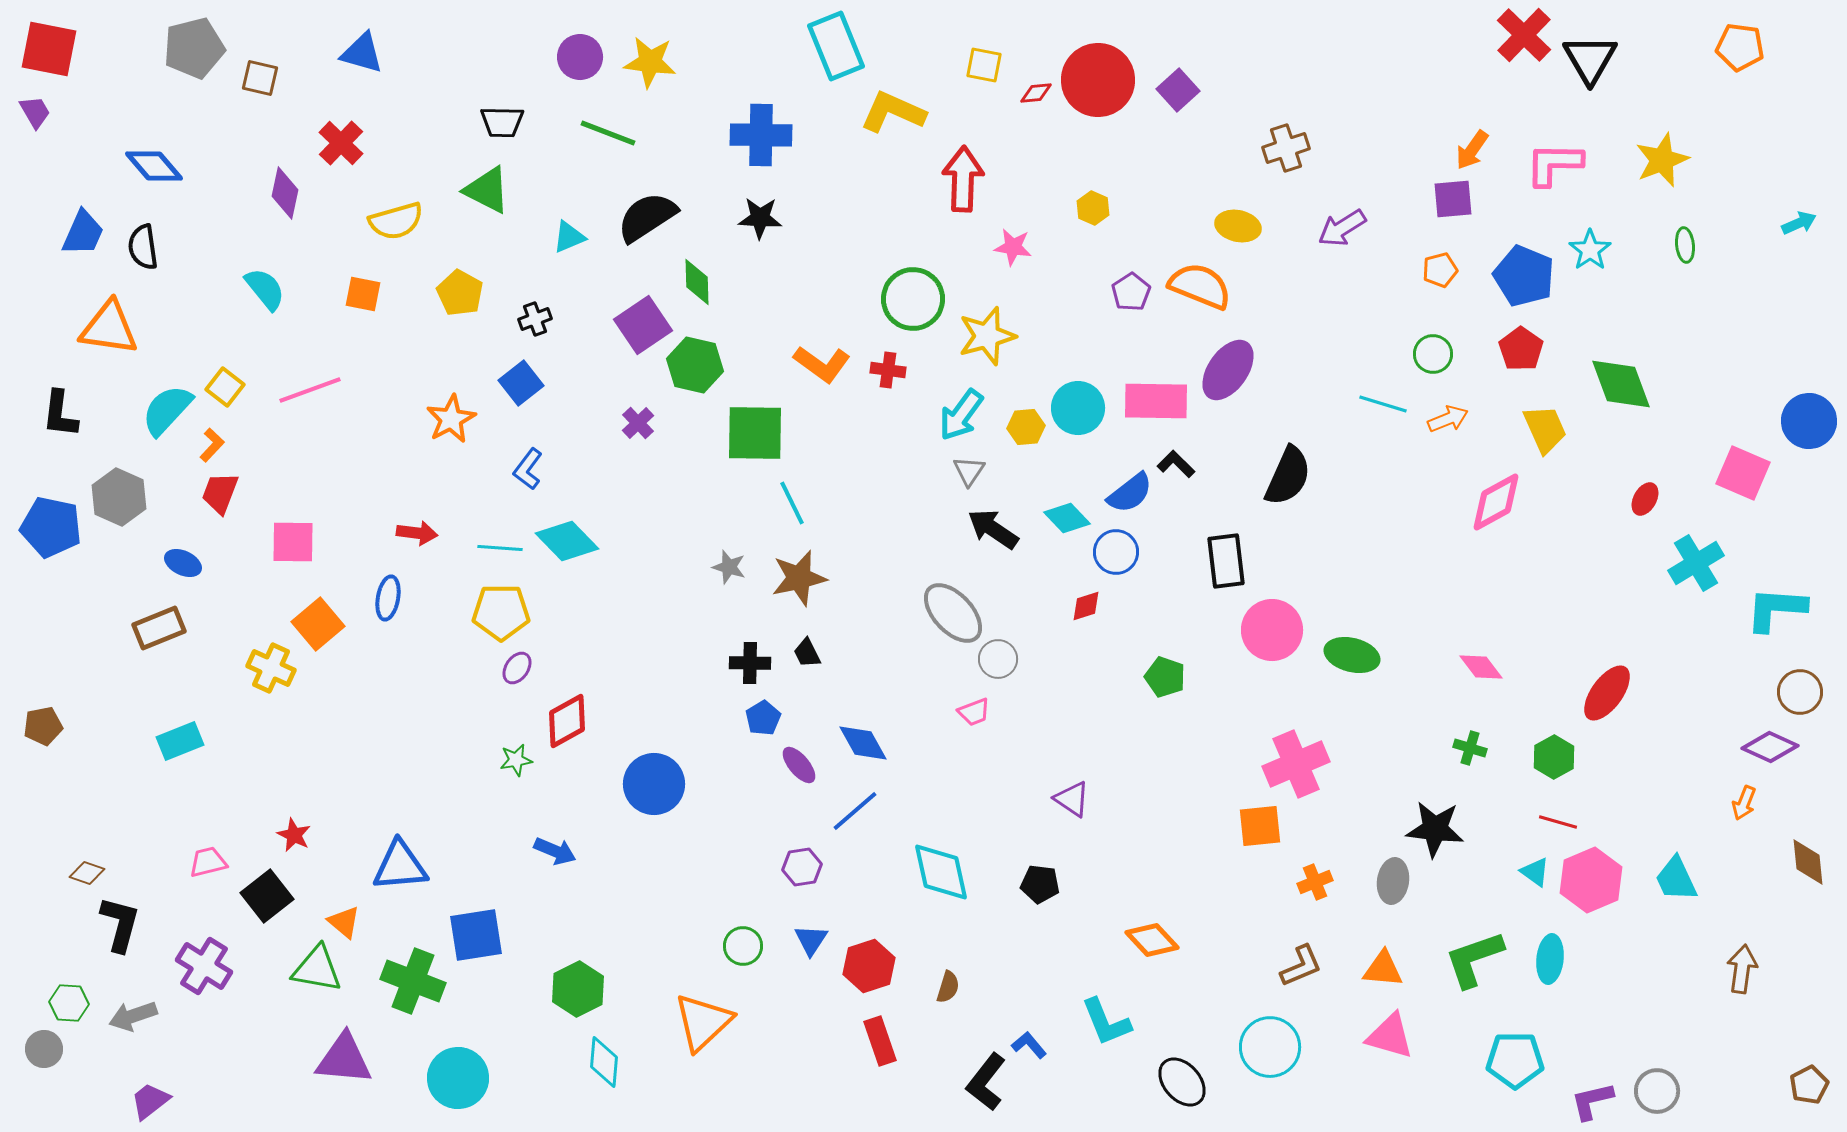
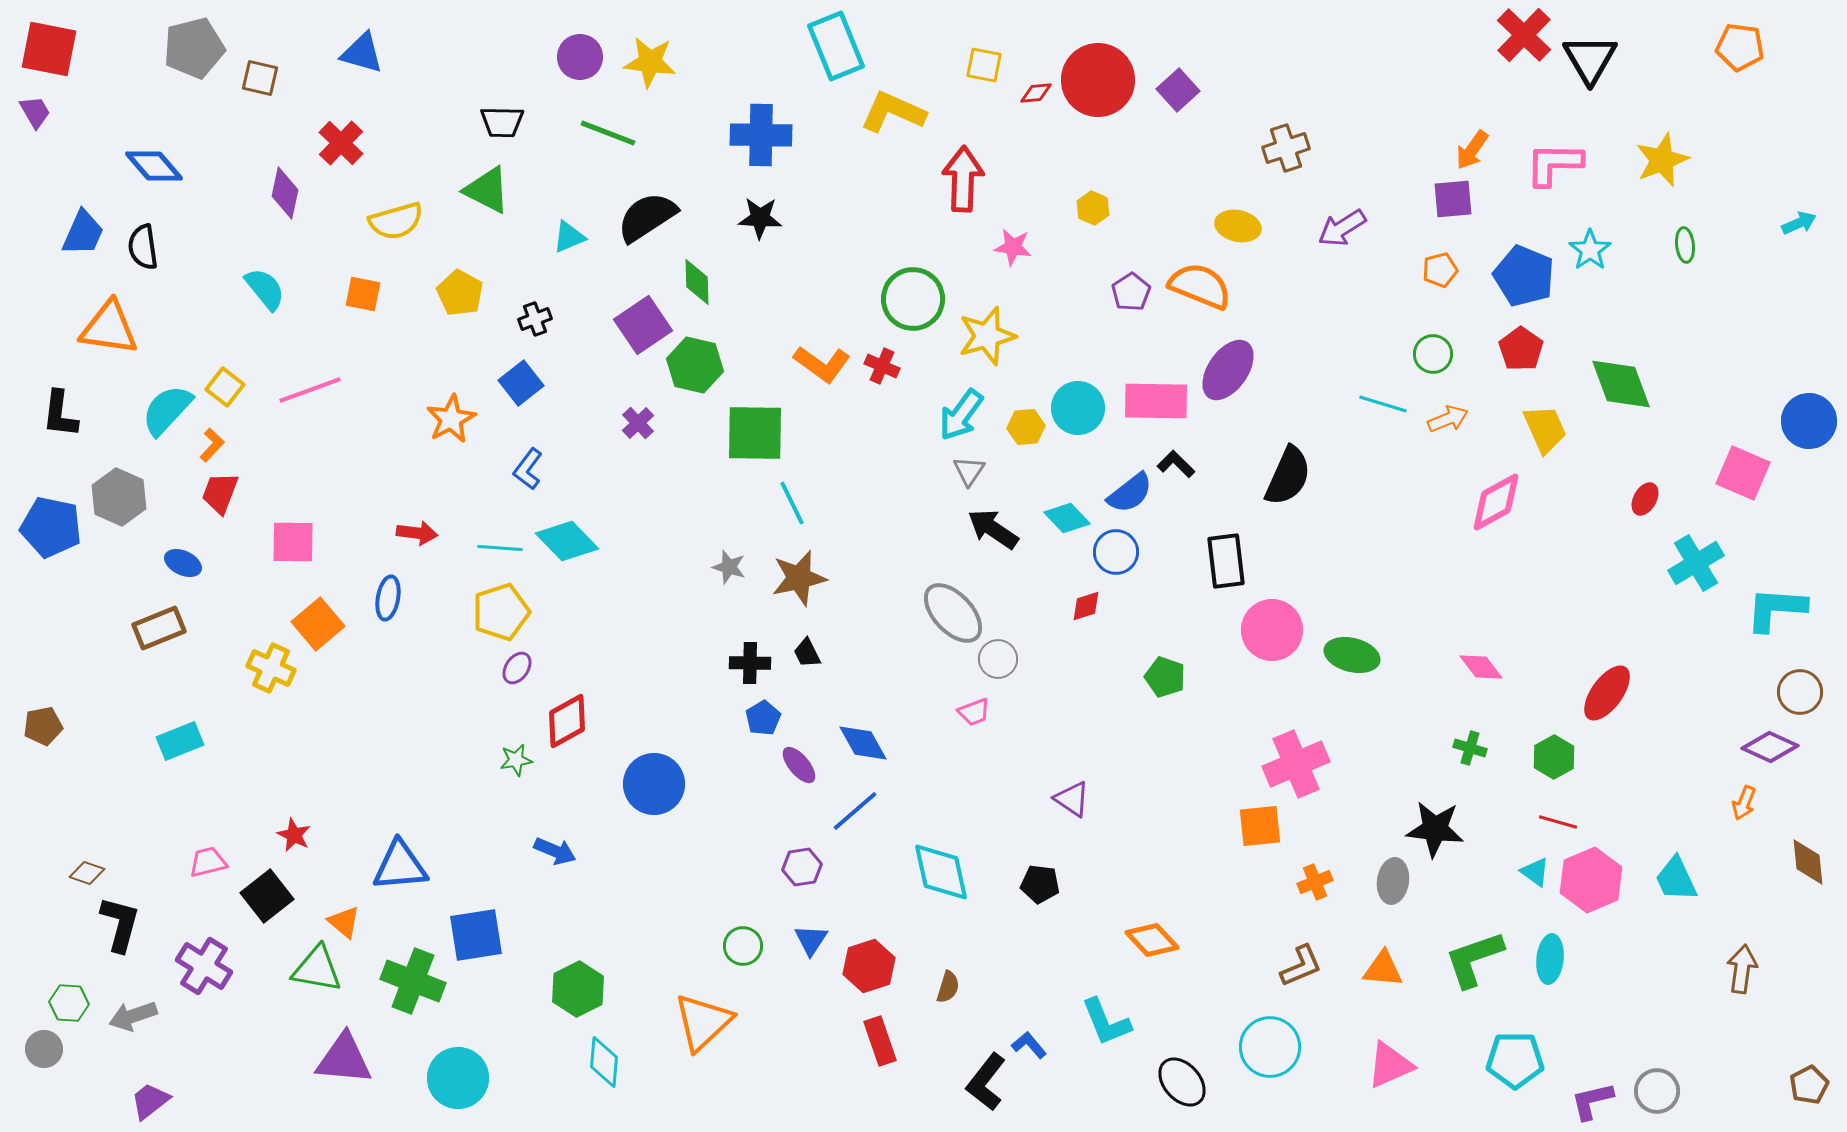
red cross at (888, 370): moved 6 px left, 4 px up; rotated 16 degrees clockwise
yellow pentagon at (501, 612): rotated 18 degrees counterclockwise
pink triangle at (1390, 1036): moved 29 px down; rotated 40 degrees counterclockwise
